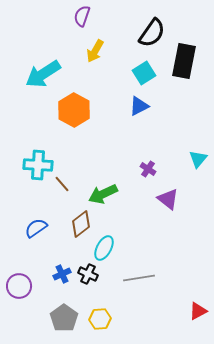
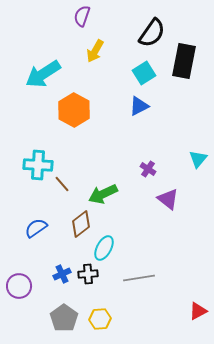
black cross: rotated 30 degrees counterclockwise
